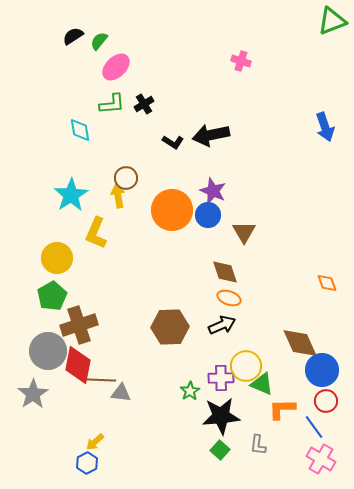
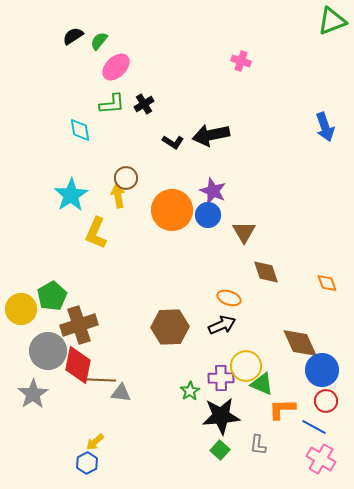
yellow circle at (57, 258): moved 36 px left, 51 px down
brown diamond at (225, 272): moved 41 px right
blue line at (314, 427): rotated 25 degrees counterclockwise
